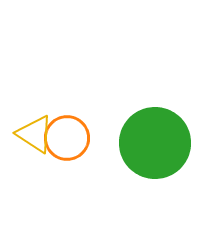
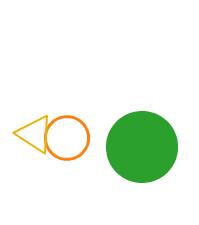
green circle: moved 13 px left, 4 px down
